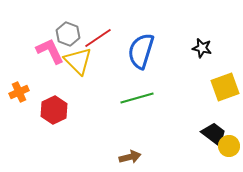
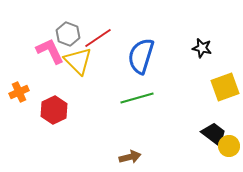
blue semicircle: moved 5 px down
